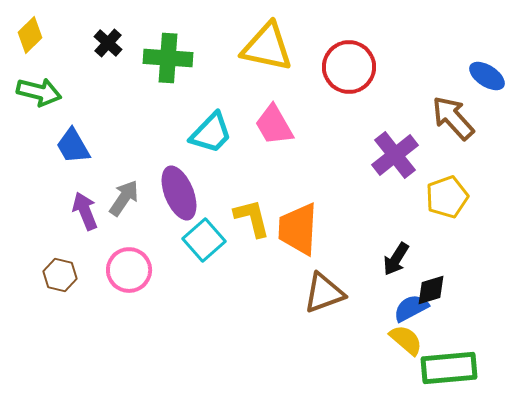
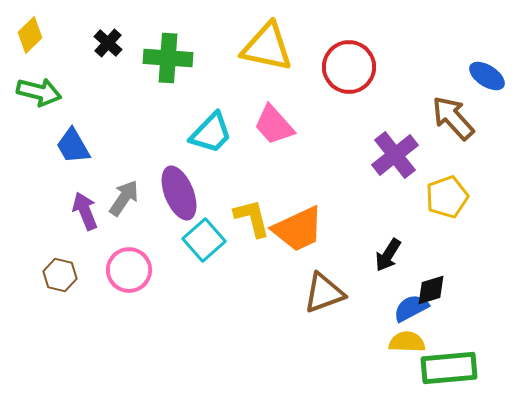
pink trapezoid: rotated 12 degrees counterclockwise
orange trapezoid: rotated 118 degrees counterclockwise
black arrow: moved 8 px left, 4 px up
yellow semicircle: moved 1 px right, 2 px down; rotated 39 degrees counterclockwise
